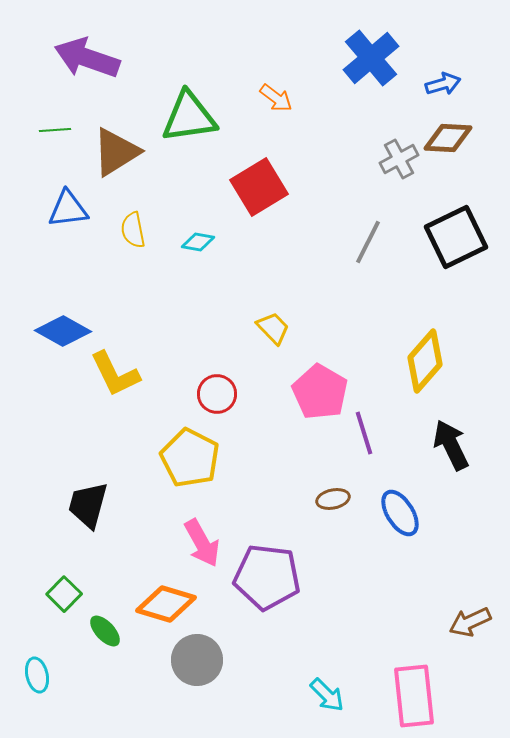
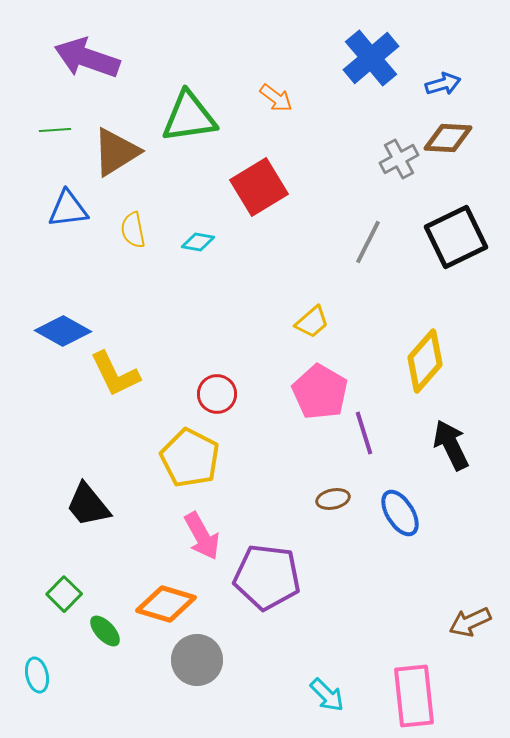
yellow trapezoid: moved 39 px right, 6 px up; rotated 93 degrees clockwise
black trapezoid: rotated 54 degrees counterclockwise
pink arrow: moved 7 px up
